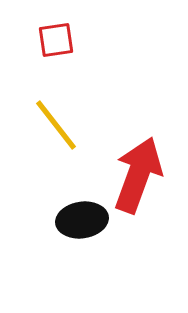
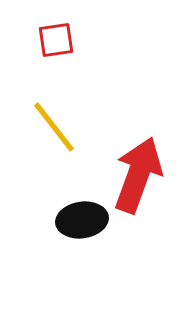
yellow line: moved 2 px left, 2 px down
